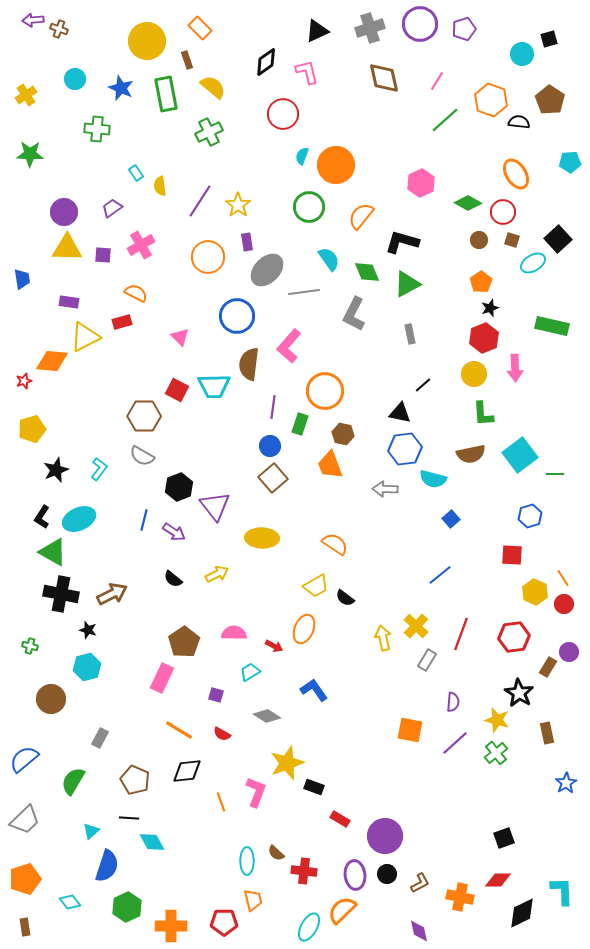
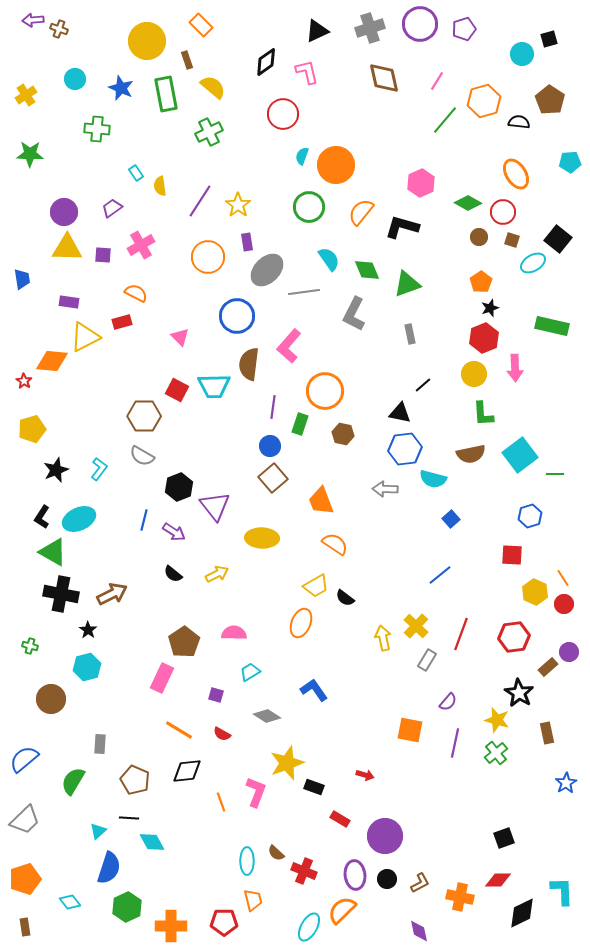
orange rectangle at (200, 28): moved 1 px right, 3 px up
orange hexagon at (491, 100): moved 7 px left, 1 px down; rotated 24 degrees clockwise
green line at (445, 120): rotated 8 degrees counterclockwise
orange semicircle at (361, 216): moved 4 px up
black square at (558, 239): rotated 8 degrees counterclockwise
brown circle at (479, 240): moved 3 px up
black L-shape at (402, 242): moved 15 px up
green diamond at (367, 272): moved 2 px up
green triangle at (407, 284): rotated 8 degrees clockwise
red star at (24, 381): rotated 21 degrees counterclockwise
orange trapezoid at (330, 465): moved 9 px left, 36 px down
black semicircle at (173, 579): moved 5 px up
orange ellipse at (304, 629): moved 3 px left, 6 px up
black star at (88, 630): rotated 18 degrees clockwise
red arrow at (274, 646): moved 91 px right, 129 px down; rotated 12 degrees counterclockwise
brown rectangle at (548, 667): rotated 18 degrees clockwise
purple semicircle at (453, 702): moved 5 px left; rotated 36 degrees clockwise
gray rectangle at (100, 738): moved 6 px down; rotated 24 degrees counterclockwise
purple line at (455, 743): rotated 36 degrees counterclockwise
cyan triangle at (91, 831): moved 7 px right
blue semicircle at (107, 866): moved 2 px right, 2 px down
red cross at (304, 871): rotated 15 degrees clockwise
black circle at (387, 874): moved 5 px down
